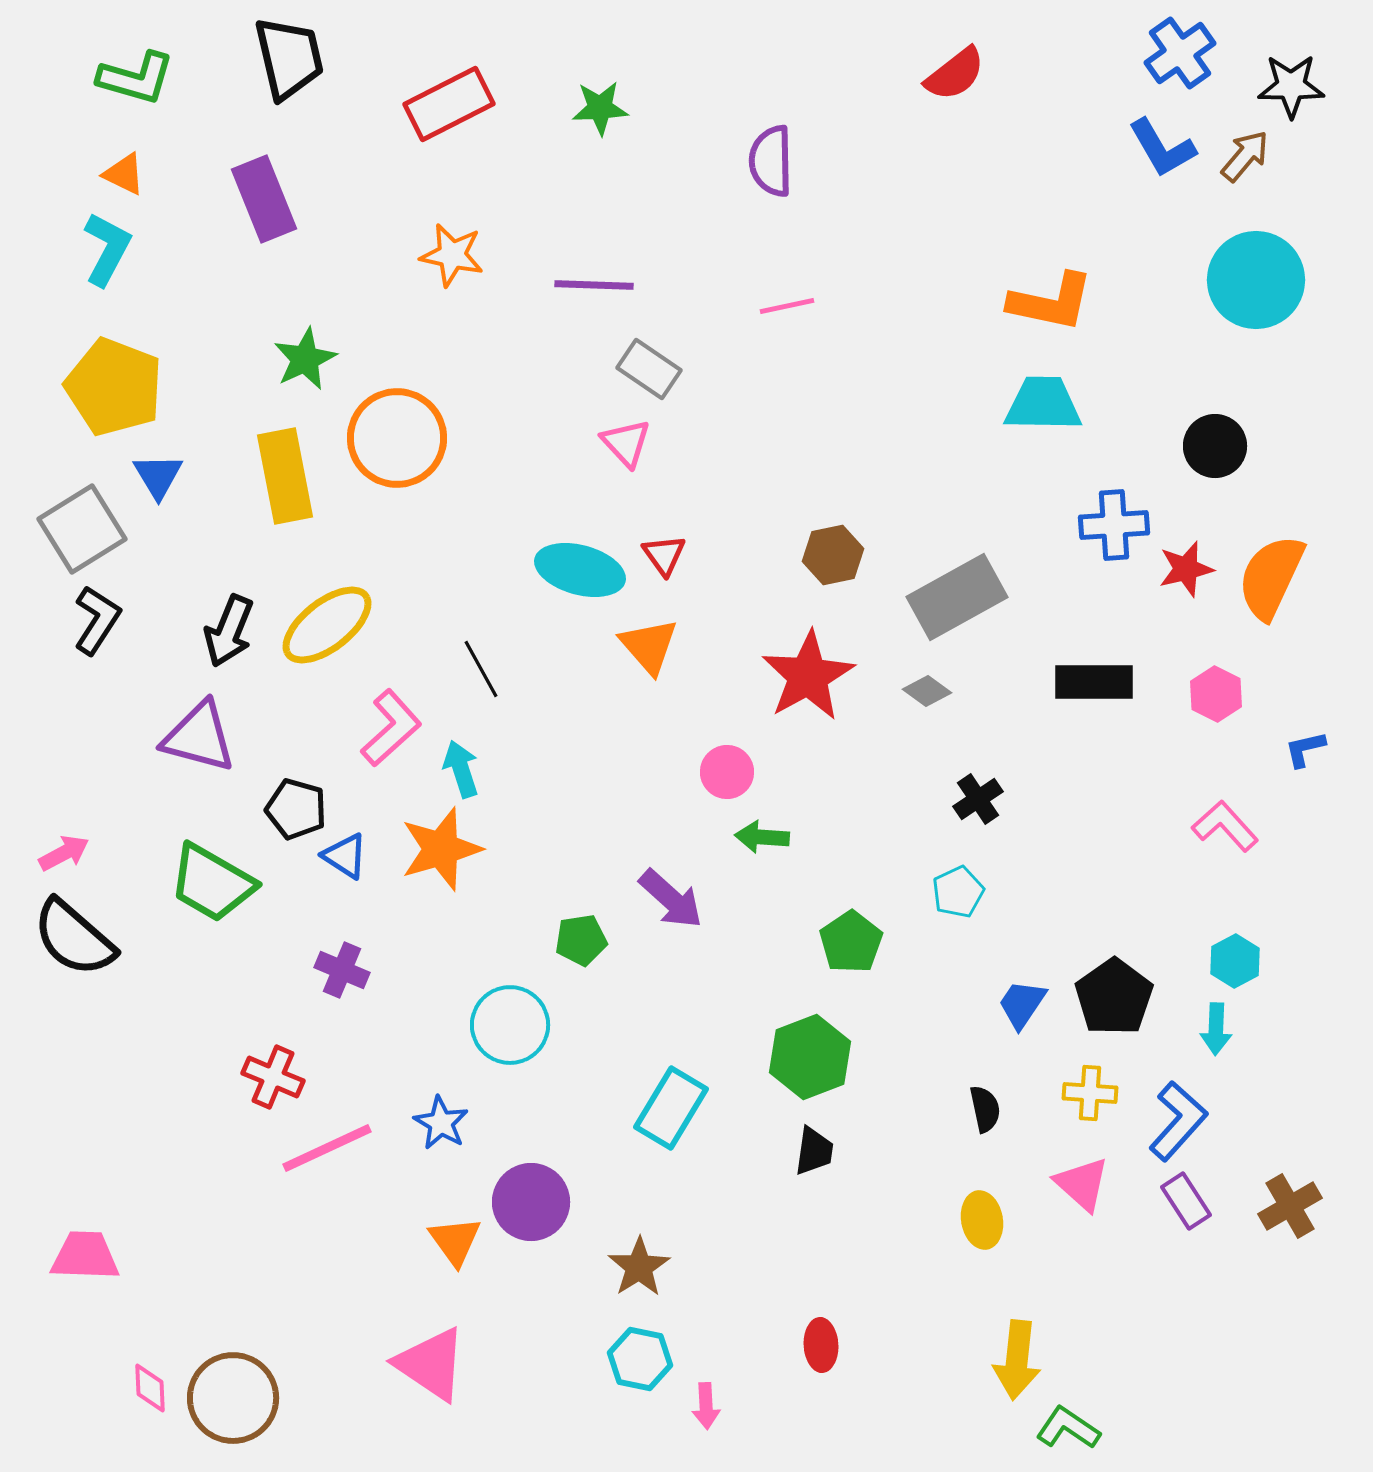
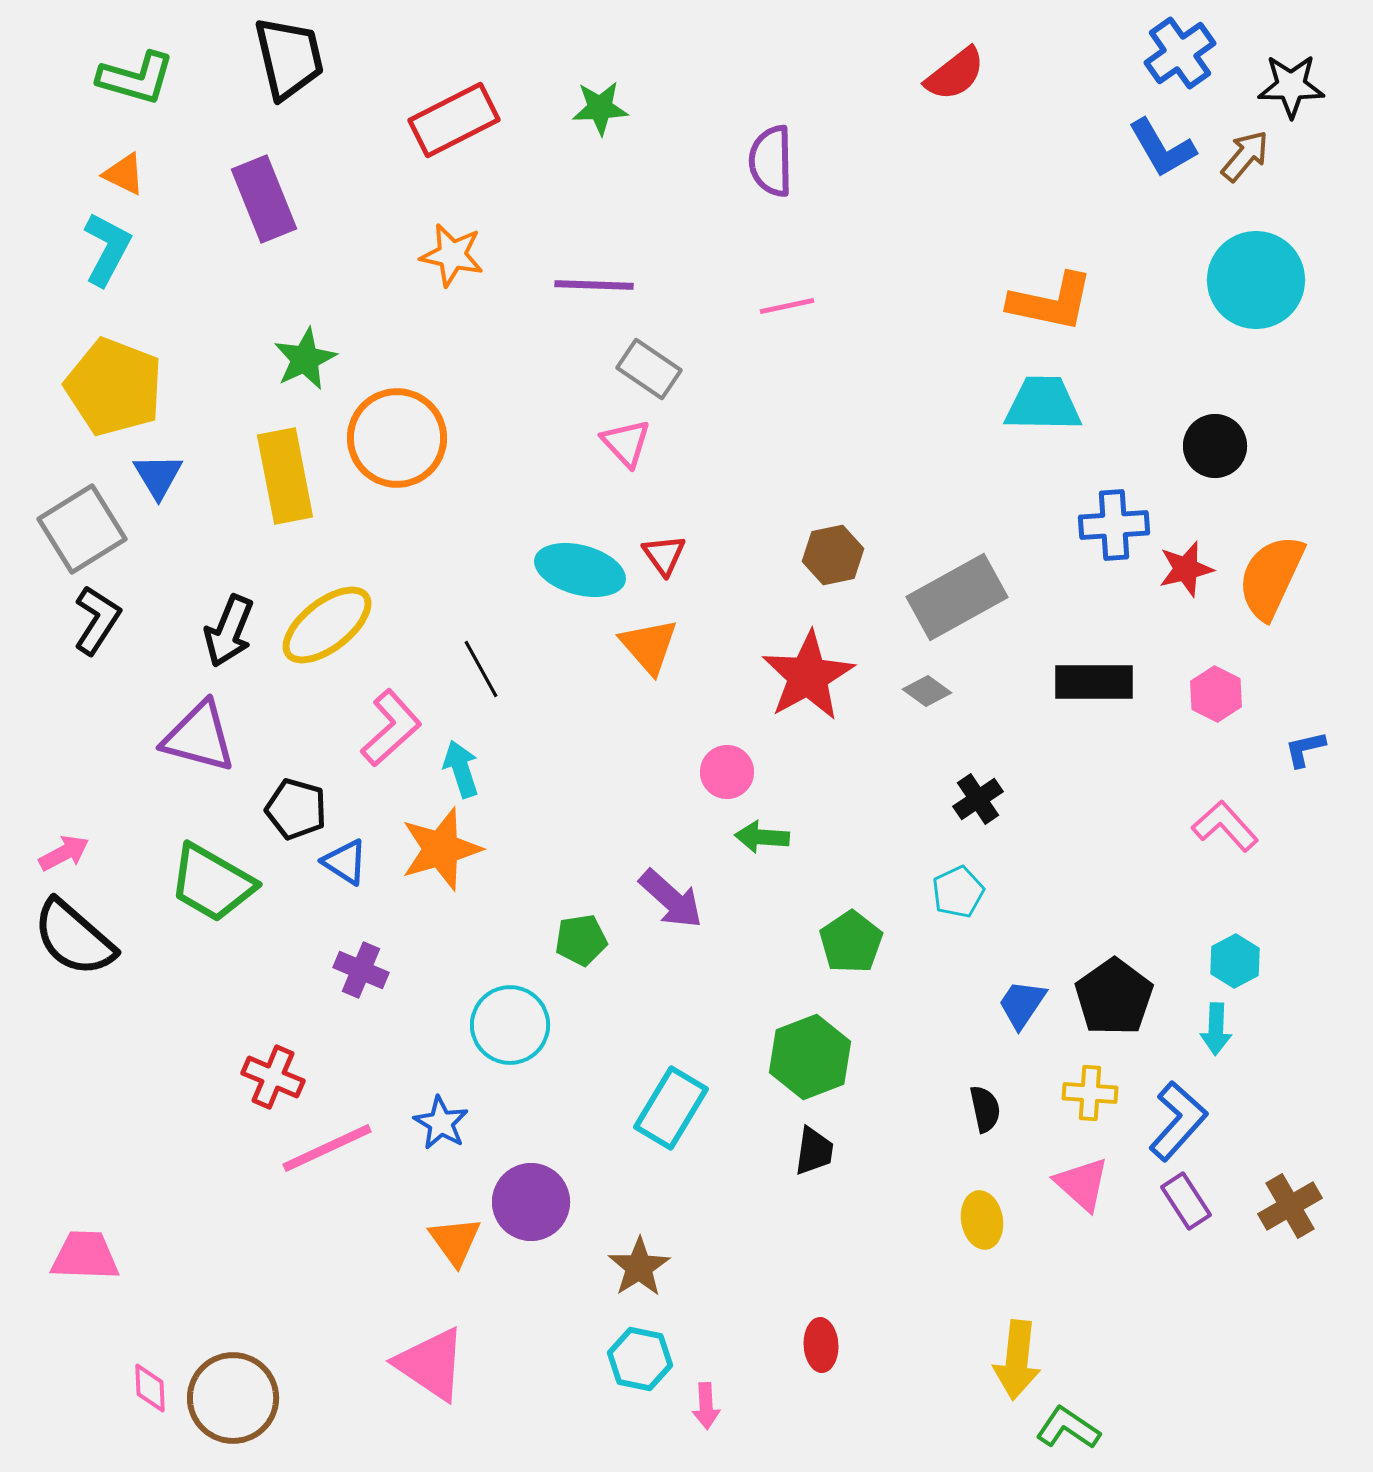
red rectangle at (449, 104): moved 5 px right, 16 px down
blue triangle at (345, 856): moved 6 px down
purple cross at (342, 970): moved 19 px right
